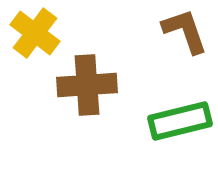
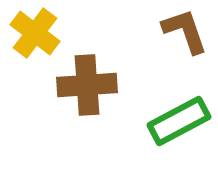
green rectangle: moved 1 px left; rotated 14 degrees counterclockwise
